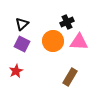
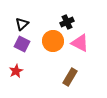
pink triangle: moved 1 px right, 1 px down; rotated 24 degrees clockwise
